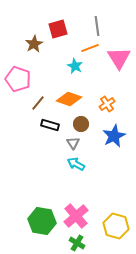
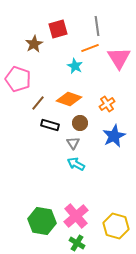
brown circle: moved 1 px left, 1 px up
